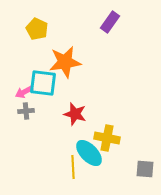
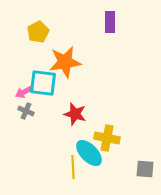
purple rectangle: rotated 35 degrees counterclockwise
yellow pentagon: moved 1 px right, 3 px down; rotated 20 degrees clockwise
gray cross: rotated 28 degrees clockwise
